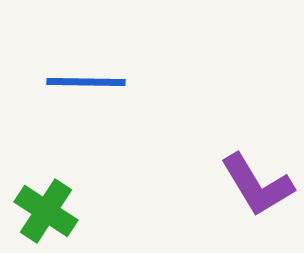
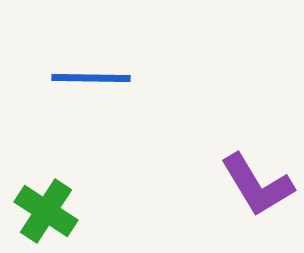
blue line: moved 5 px right, 4 px up
